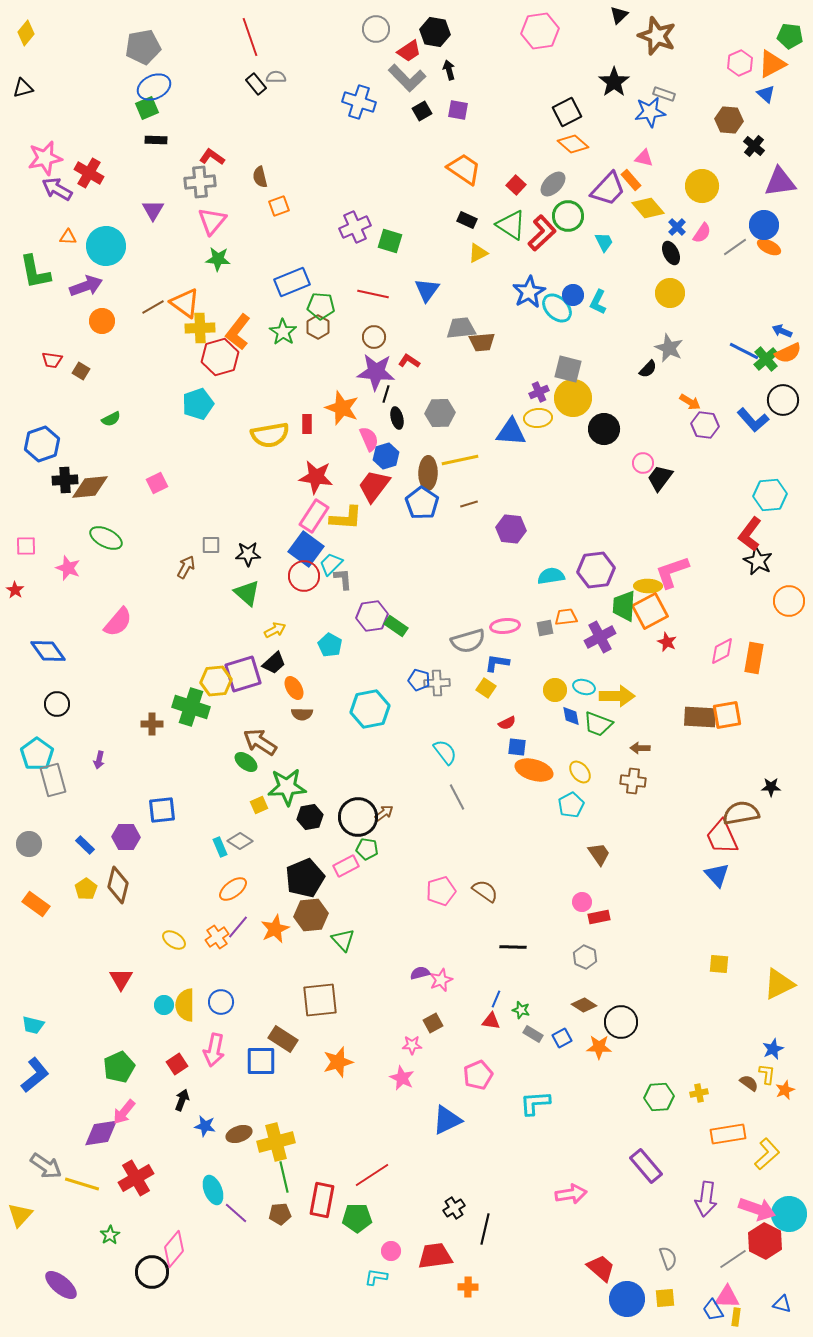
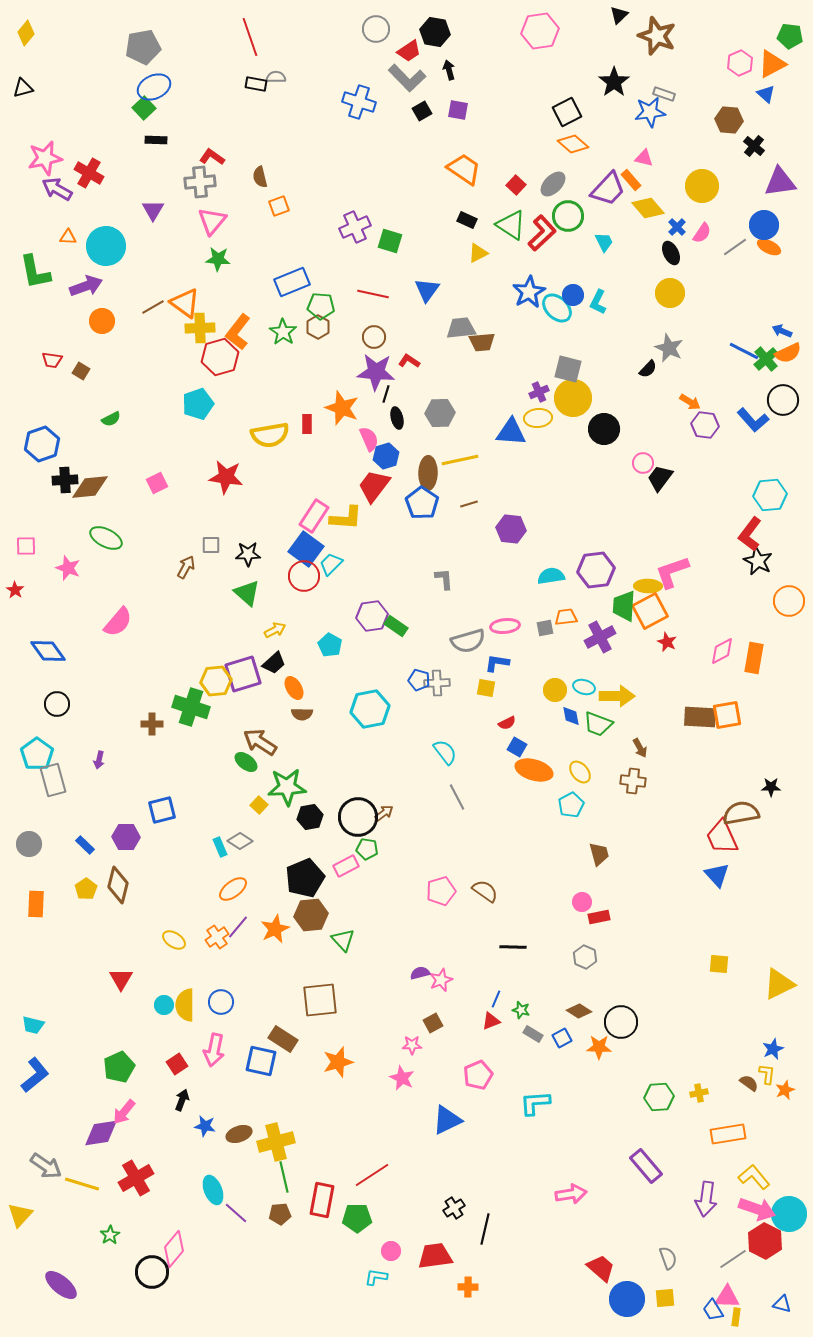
black rectangle at (256, 84): rotated 40 degrees counterclockwise
green square at (147, 108): moved 3 px left; rotated 20 degrees counterclockwise
red star at (316, 477): moved 90 px left
gray L-shape at (343, 579): moved 101 px right
yellow square at (486, 688): rotated 24 degrees counterclockwise
blue square at (517, 747): rotated 24 degrees clockwise
brown arrow at (640, 748): rotated 120 degrees counterclockwise
yellow square at (259, 805): rotated 24 degrees counterclockwise
blue square at (162, 810): rotated 8 degrees counterclockwise
brown trapezoid at (599, 854): rotated 20 degrees clockwise
orange rectangle at (36, 904): rotated 56 degrees clockwise
brown diamond at (584, 1005): moved 5 px left, 6 px down
red triangle at (491, 1021): rotated 30 degrees counterclockwise
blue square at (261, 1061): rotated 12 degrees clockwise
yellow L-shape at (767, 1154): moved 13 px left, 23 px down; rotated 88 degrees counterclockwise
